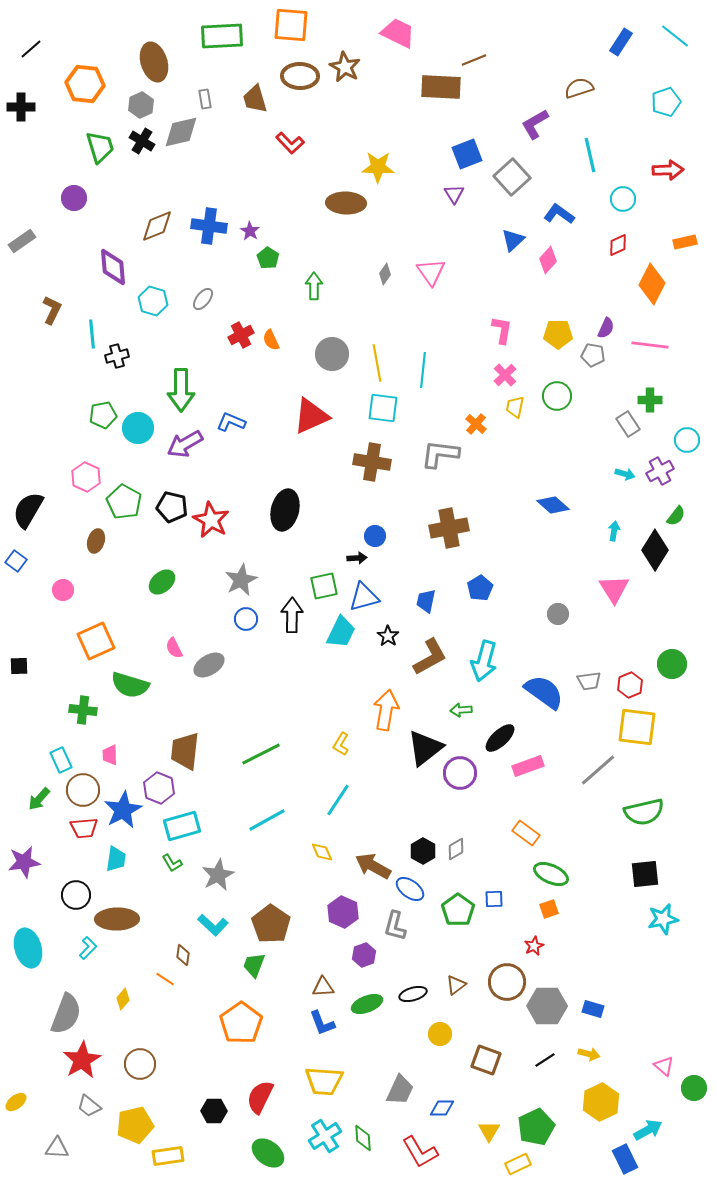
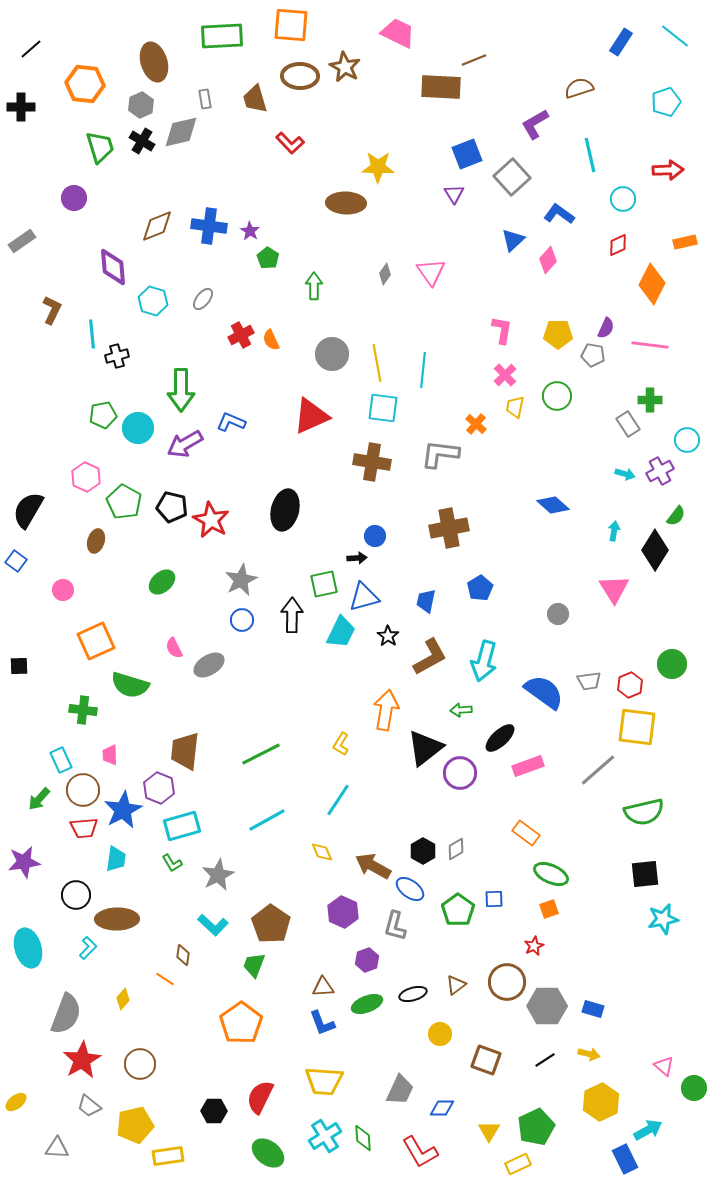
green square at (324, 586): moved 2 px up
blue circle at (246, 619): moved 4 px left, 1 px down
purple hexagon at (364, 955): moved 3 px right, 5 px down
